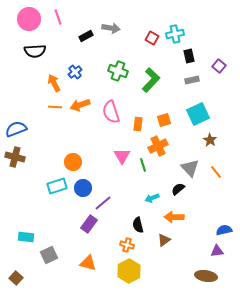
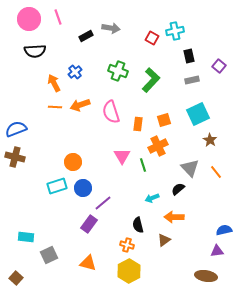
cyan cross at (175, 34): moved 3 px up
